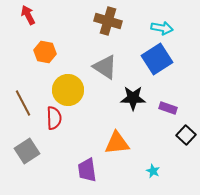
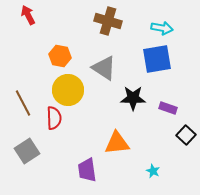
orange hexagon: moved 15 px right, 4 px down
blue square: rotated 24 degrees clockwise
gray triangle: moved 1 px left, 1 px down
